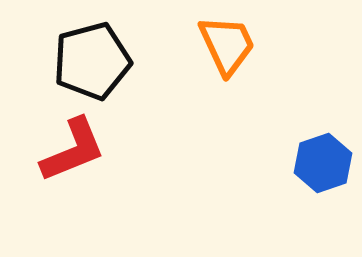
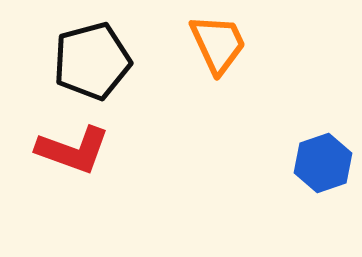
orange trapezoid: moved 9 px left, 1 px up
red L-shape: rotated 42 degrees clockwise
